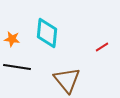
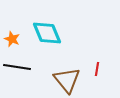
cyan diamond: rotated 28 degrees counterclockwise
orange star: rotated 14 degrees clockwise
red line: moved 5 px left, 22 px down; rotated 48 degrees counterclockwise
